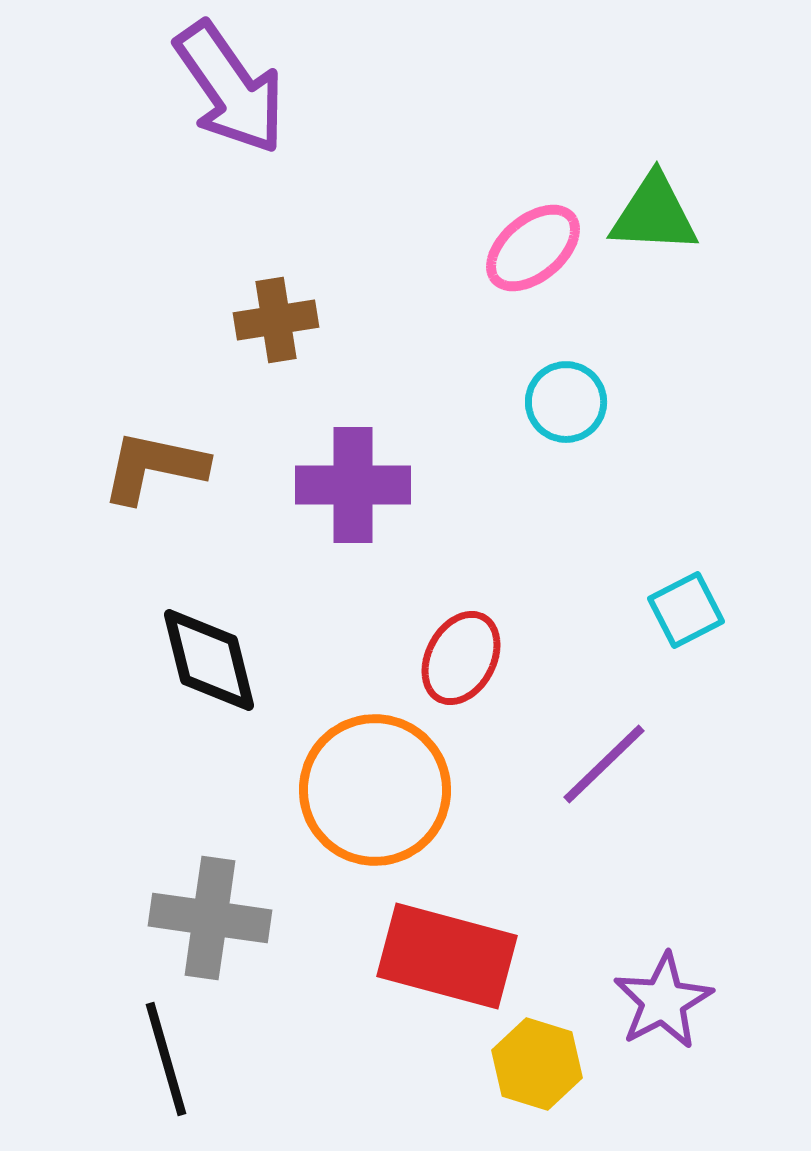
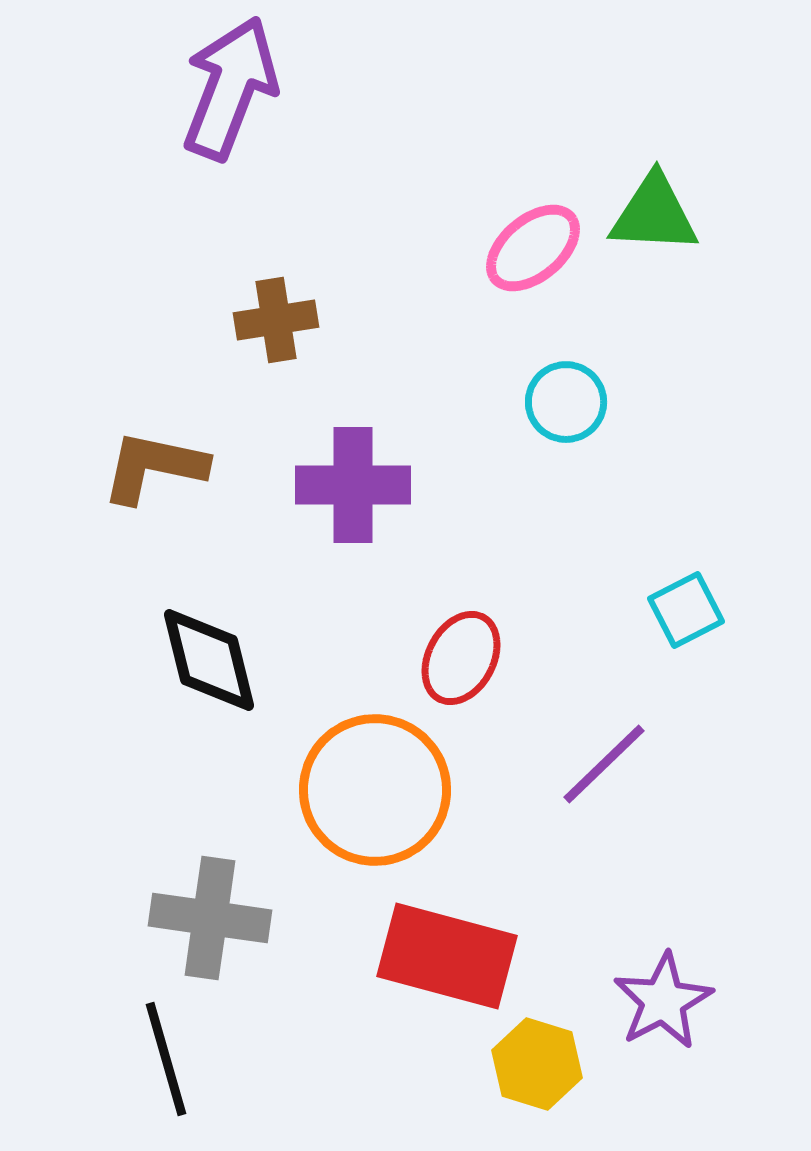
purple arrow: rotated 124 degrees counterclockwise
